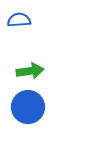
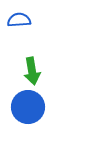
green arrow: moved 2 px right; rotated 88 degrees clockwise
